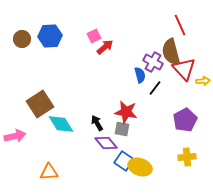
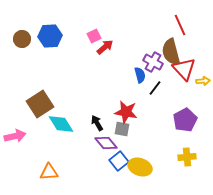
blue square: moved 5 px left; rotated 18 degrees clockwise
